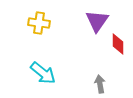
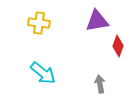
purple triangle: rotated 45 degrees clockwise
red diamond: moved 2 px down; rotated 20 degrees clockwise
